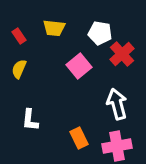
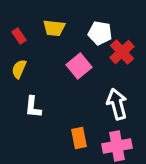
red cross: moved 2 px up
white L-shape: moved 3 px right, 13 px up
orange rectangle: rotated 15 degrees clockwise
